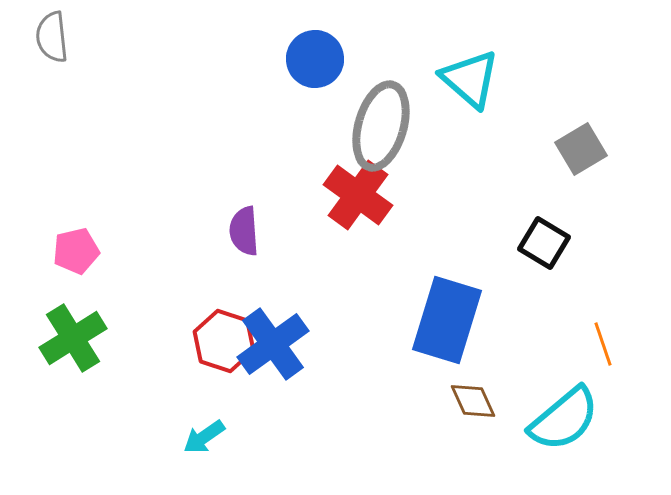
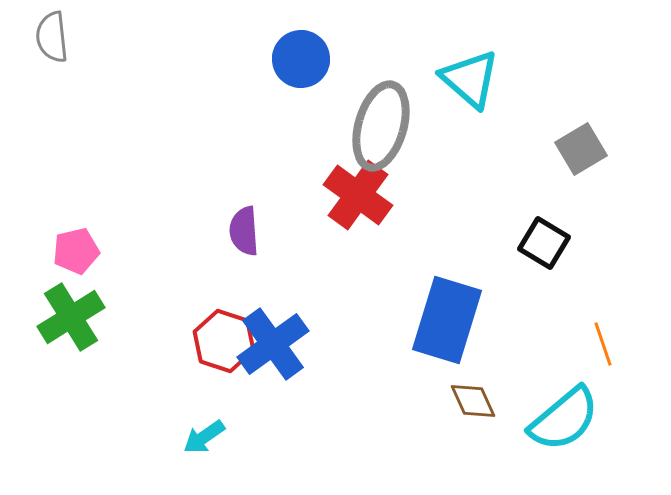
blue circle: moved 14 px left
green cross: moved 2 px left, 21 px up
